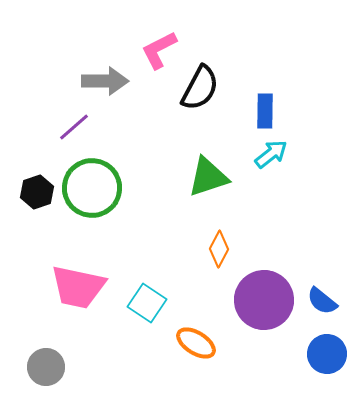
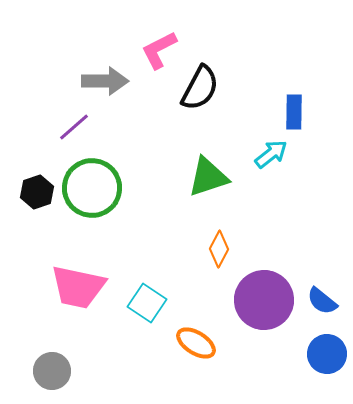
blue rectangle: moved 29 px right, 1 px down
gray circle: moved 6 px right, 4 px down
